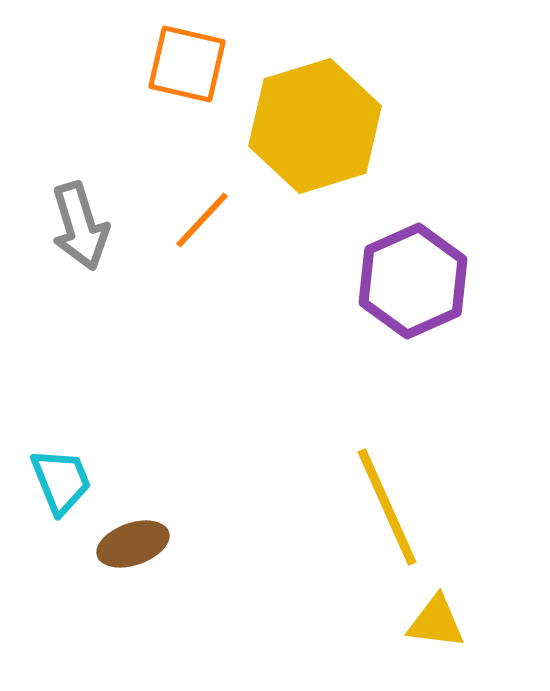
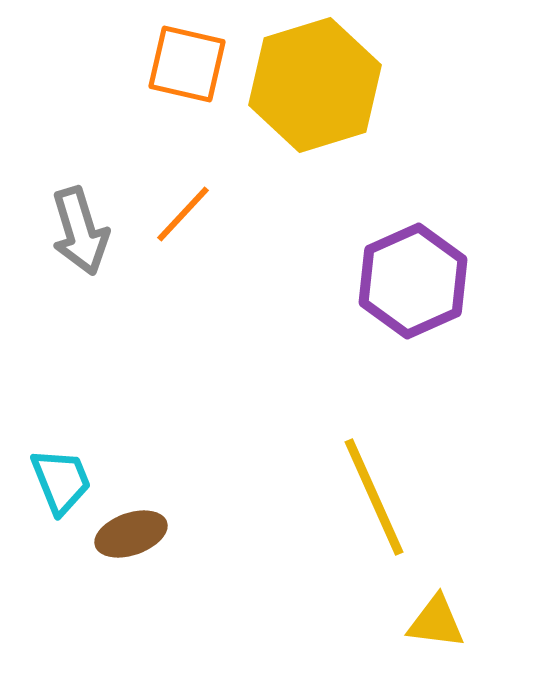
yellow hexagon: moved 41 px up
orange line: moved 19 px left, 6 px up
gray arrow: moved 5 px down
yellow line: moved 13 px left, 10 px up
brown ellipse: moved 2 px left, 10 px up
